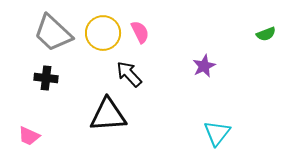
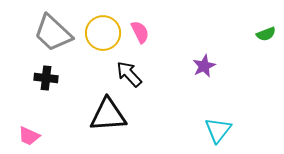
cyan triangle: moved 1 px right, 3 px up
